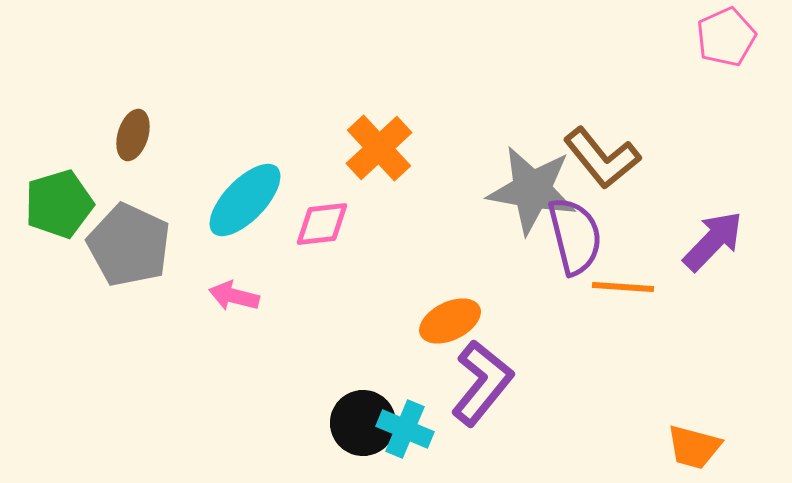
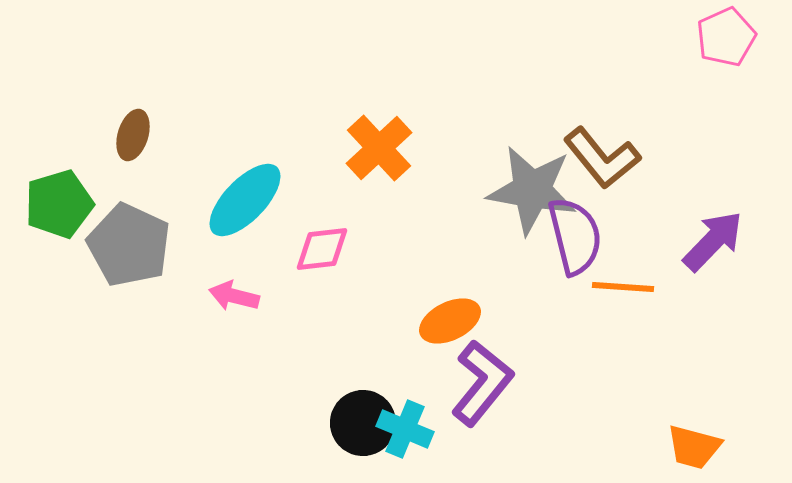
pink diamond: moved 25 px down
